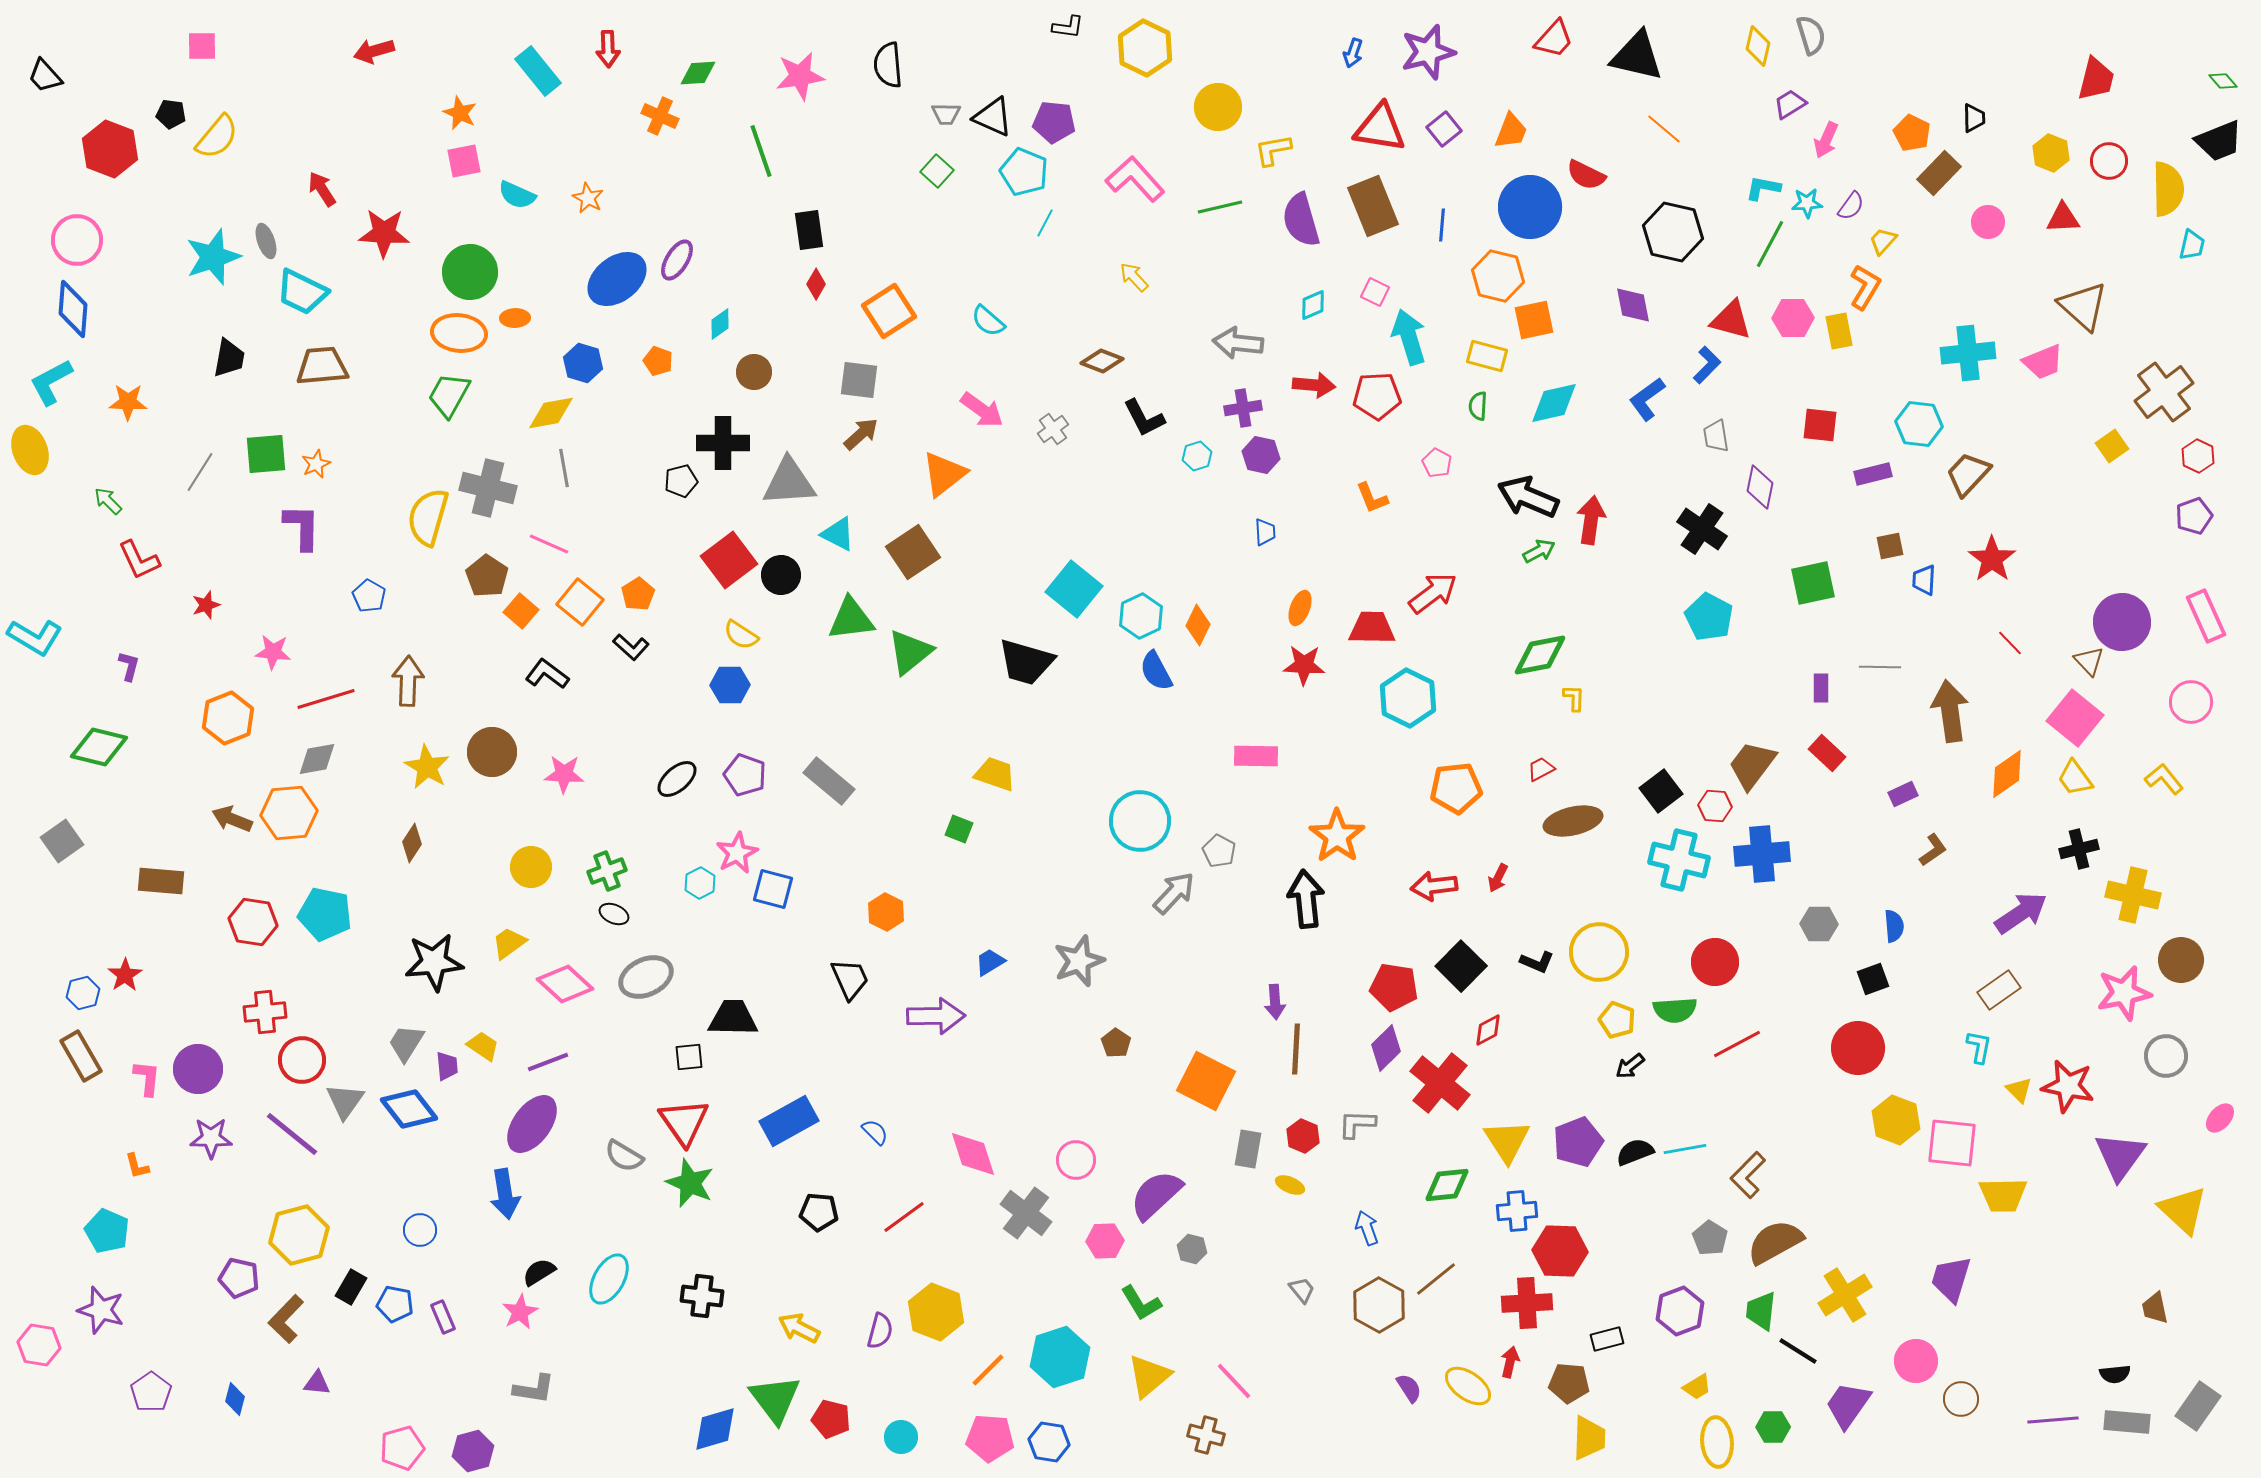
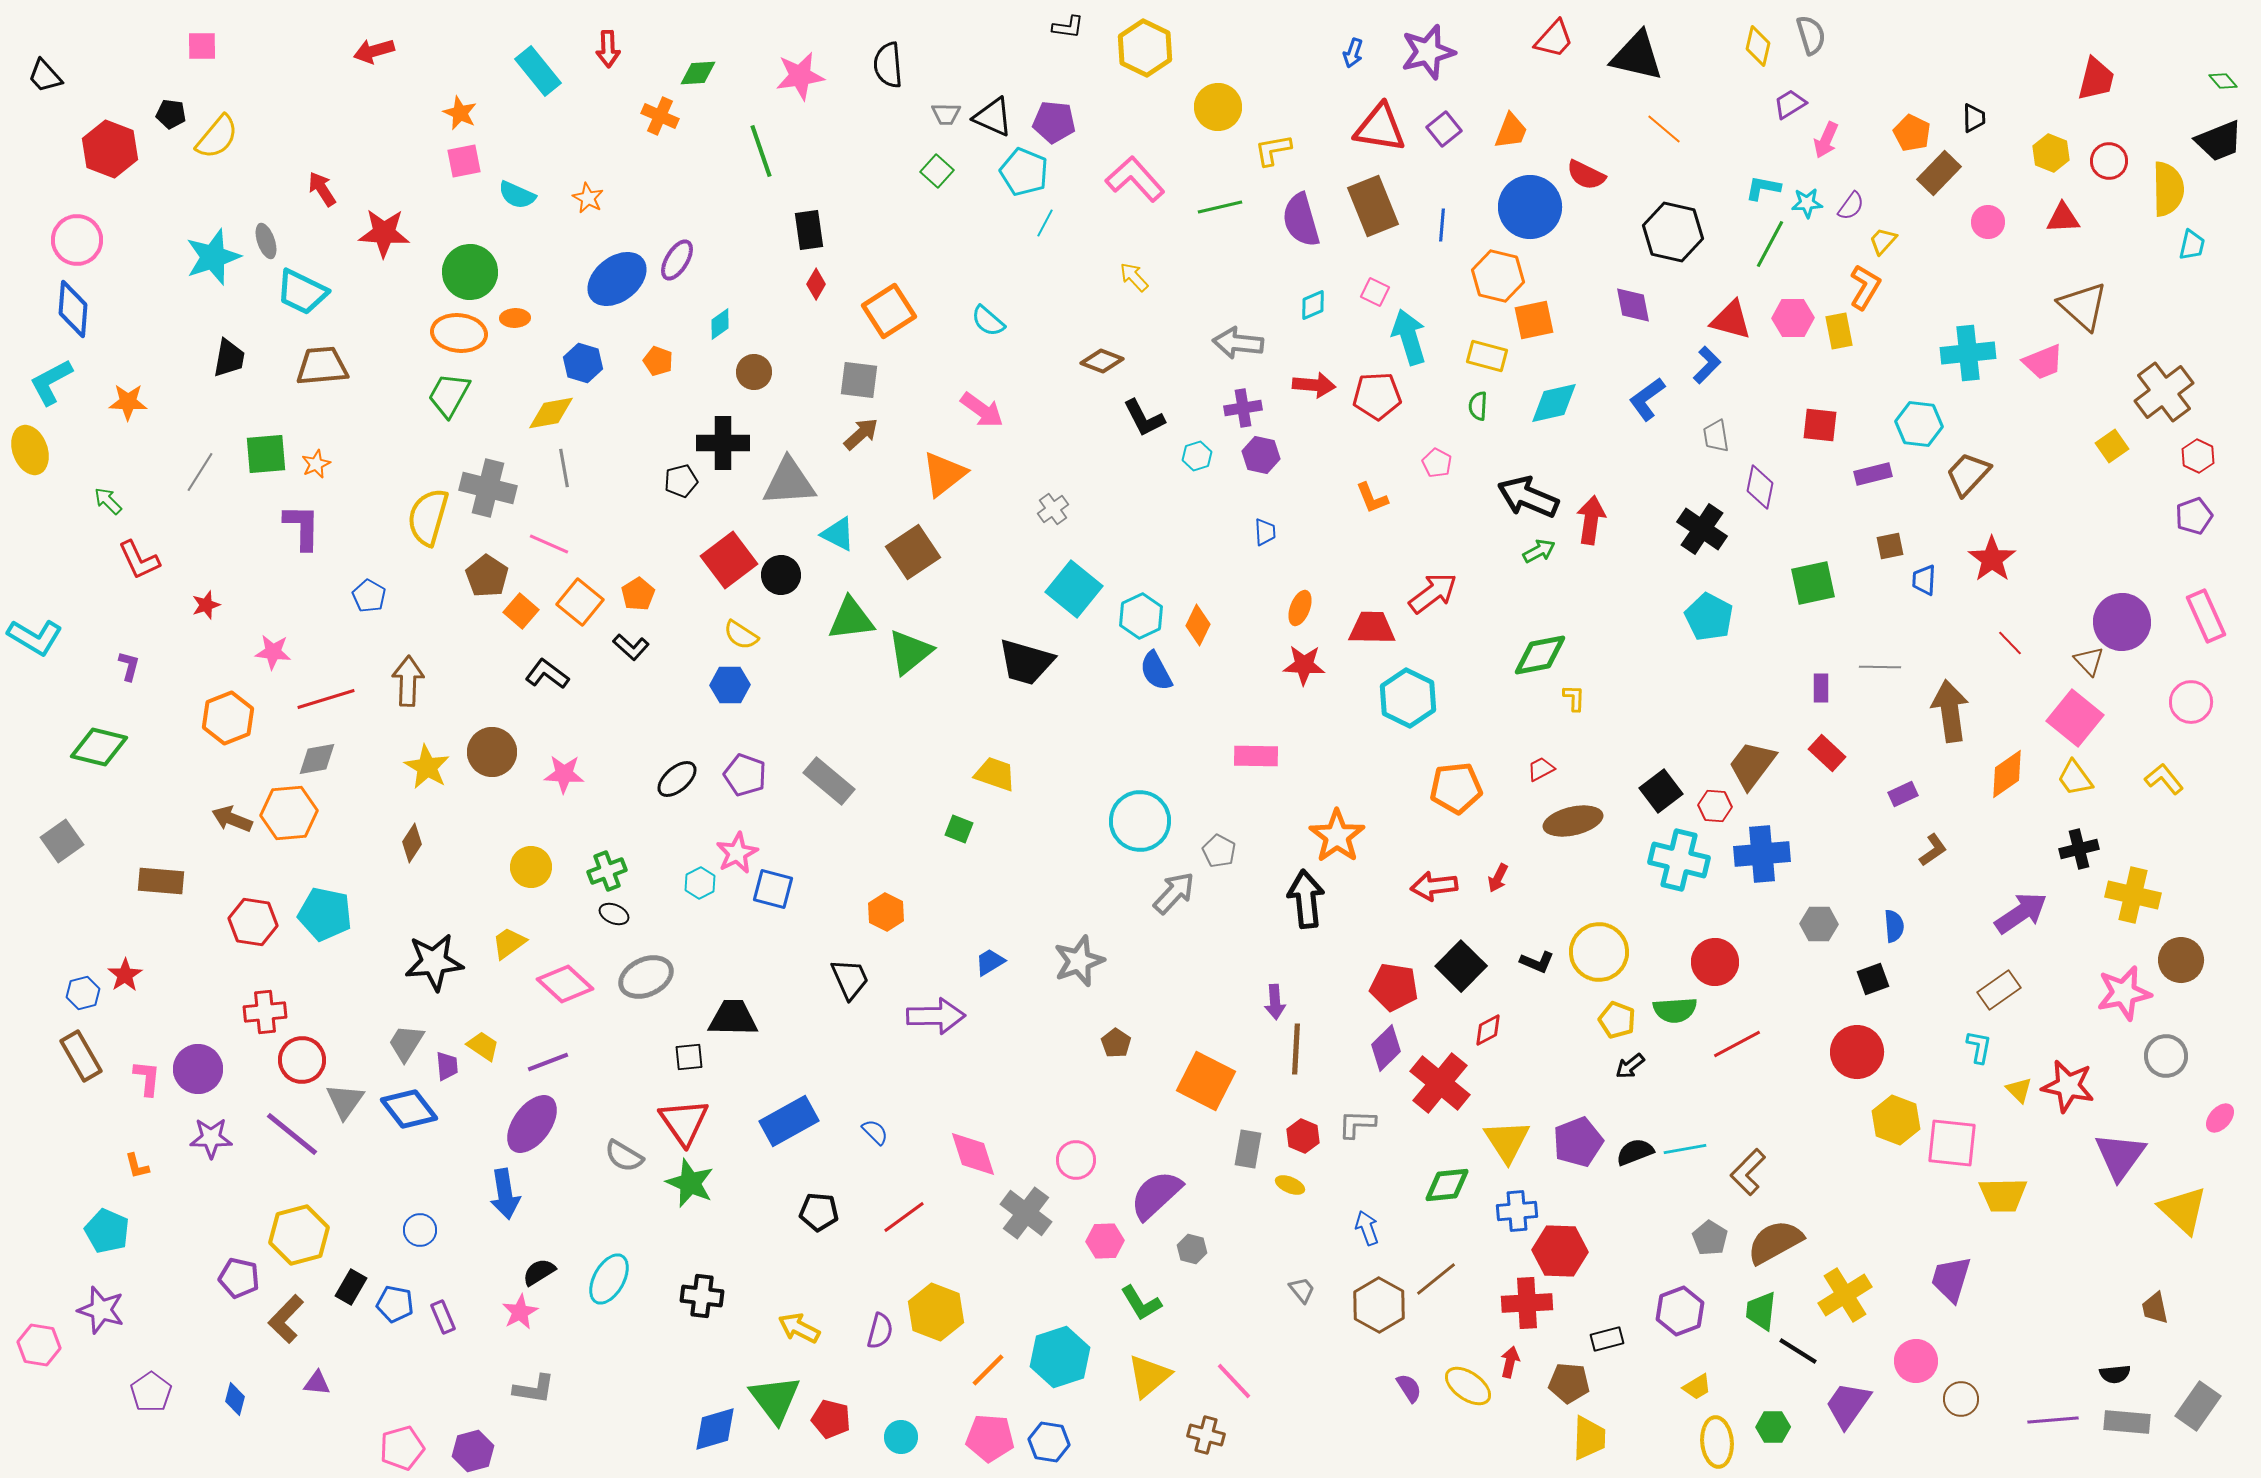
gray cross at (1053, 429): moved 80 px down
red circle at (1858, 1048): moved 1 px left, 4 px down
brown L-shape at (1748, 1175): moved 3 px up
